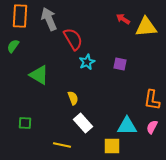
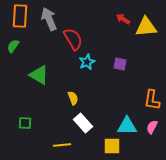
yellow line: rotated 18 degrees counterclockwise
